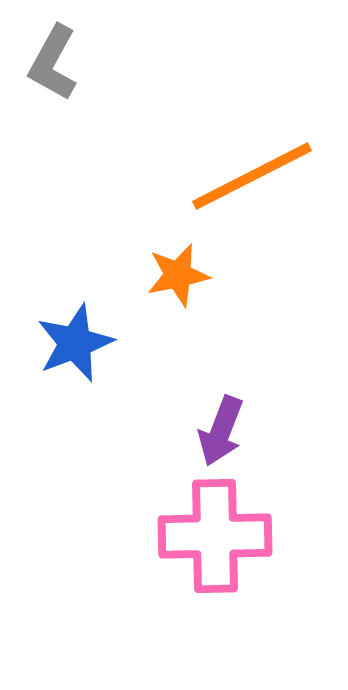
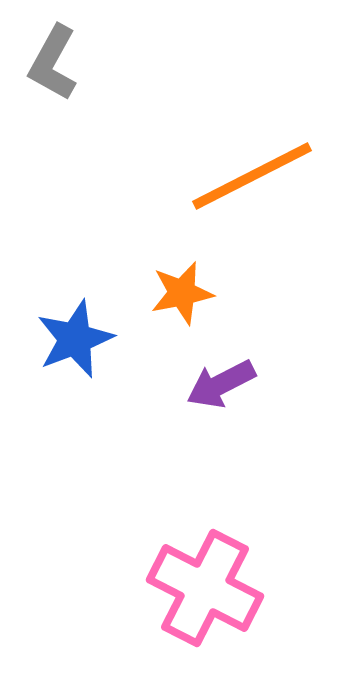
orange star: moved 4 px right, 18 px down
blue star: moved 4 px up
purple arrow: moved 47 px up; rotated 42 degrees clockwise
pink cross: moved 10 px left, 52 px down; rotated 28 degrees clockwise
